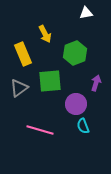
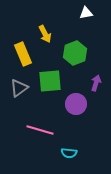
cyan semicircle: moved 14 px left, 27 px down; rotated 63 degrees counterclockwise
